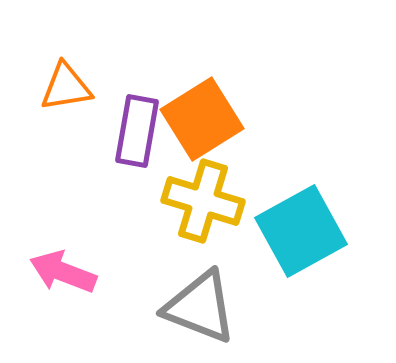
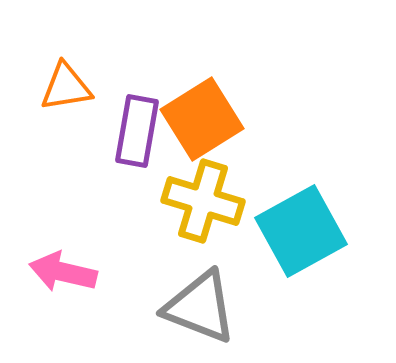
pink arrow: rotated 8 degrees counterclockwise
